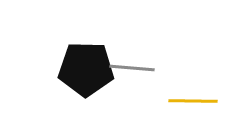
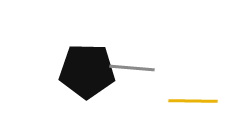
black pentagon: moved 1 px right, 2 px down
